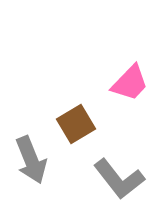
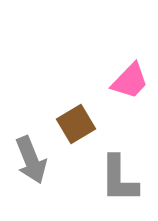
pink trapezoid: moved 2 px up
gray L-shape: rotated 38 degrees clockwise
